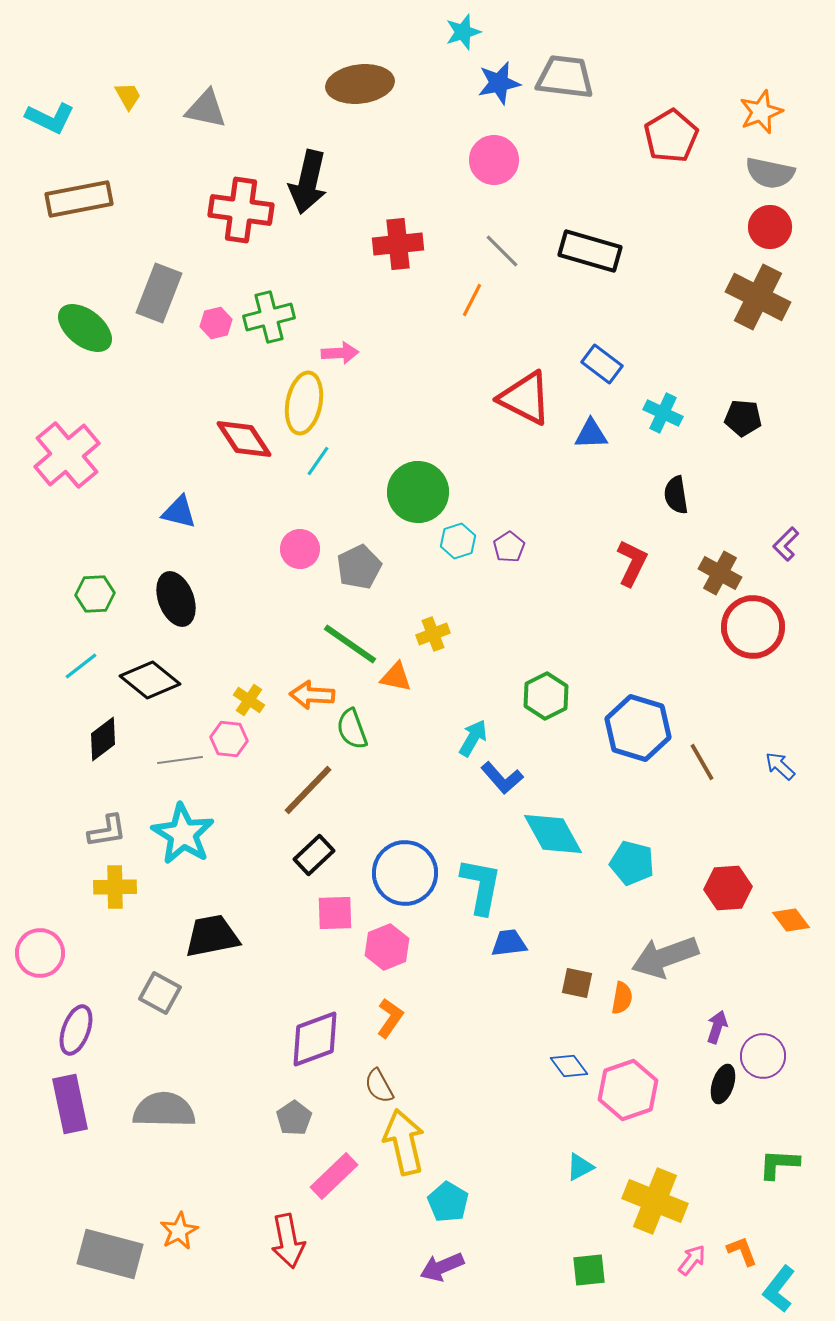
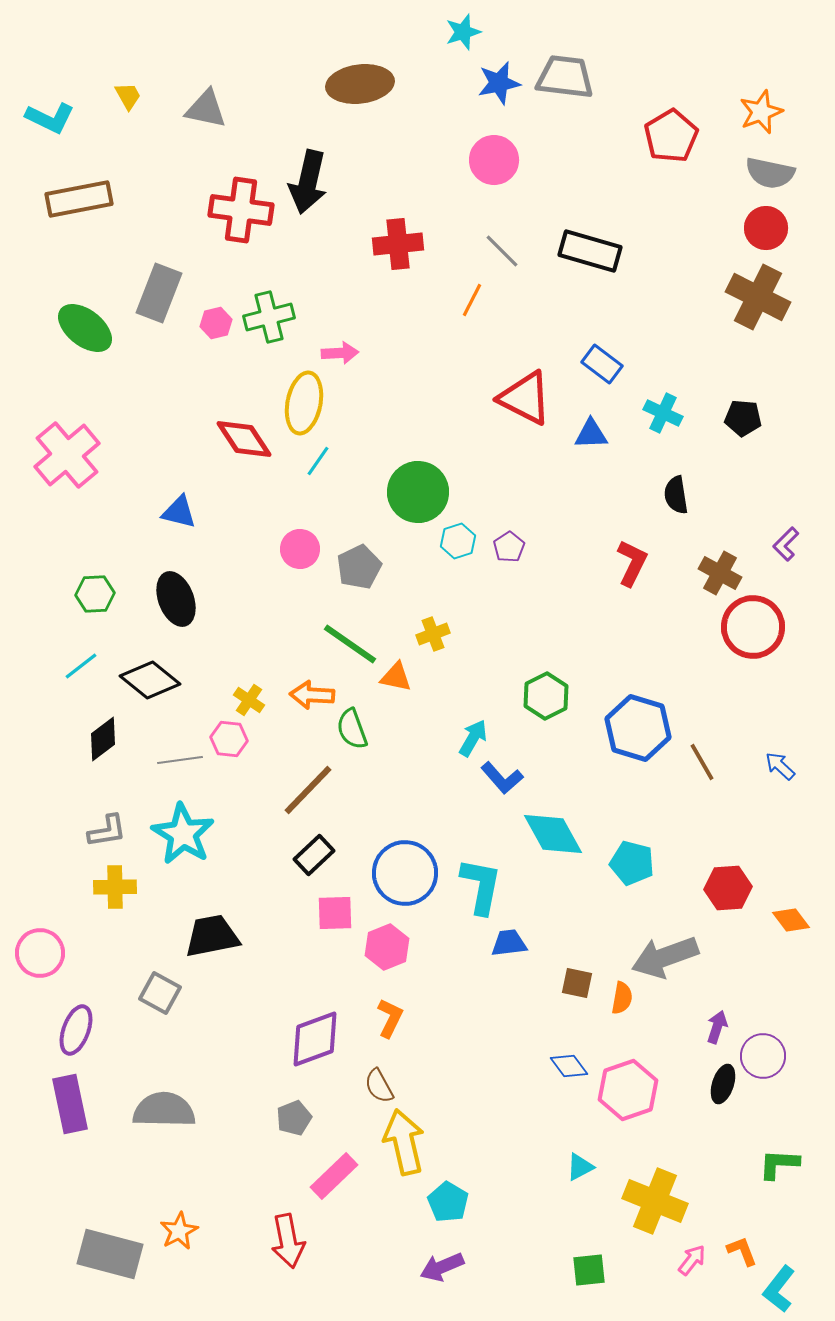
red circle at (770, 227): moved 4 px left, 1 px down
orange L-shape at (390, 1018): rotated 9 degrees counterclockwise
gray pentagon at (294, 1118): rotated 12 degrees clockwise
